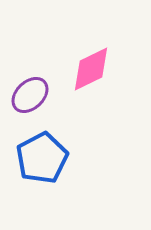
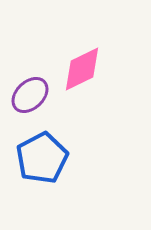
pink diamond: moved 9 px left
